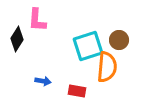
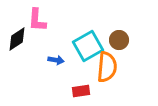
black diamond: rotated 25 degrees clockwise
cyan square: rotated 12 degrees counterclockwise
blue arrow: moved 13 px right, 21 px up
red rectangle: moved 4 px right; rotated 18 degrees counterclockwise
